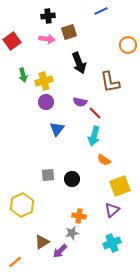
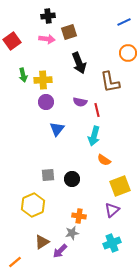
blue line: moved 23 px right, 11 px down
orange circle: moved 8 px down
yellow cross: moved 1 px left, 1 px up; rotated 12 degrees clockwise
red line: moved 2 px right, 3 px up; rotated 32 degrees clockwise
yellow hexagon: moved 11 px right
